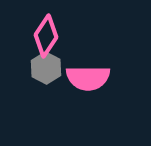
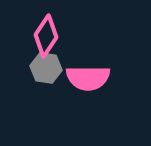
gray hexagon: rotated 20 degrees counterclockwise
